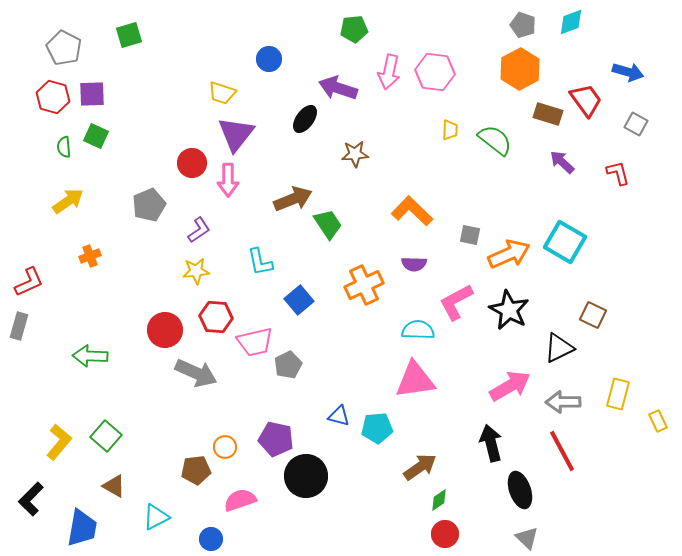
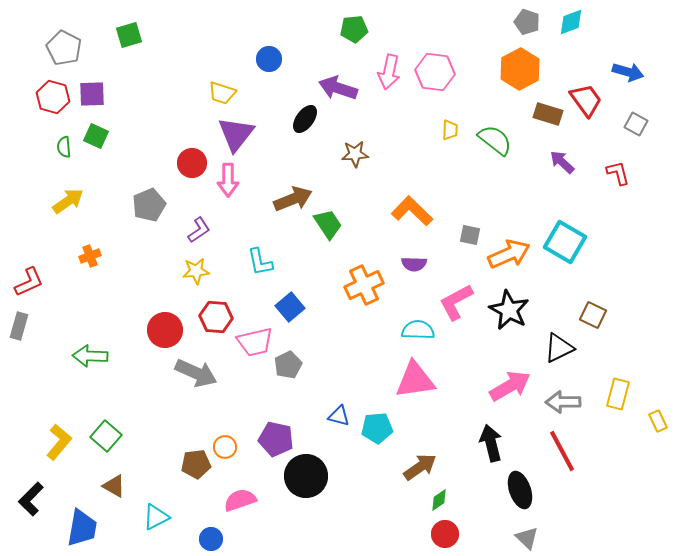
gray pentagon at (523, 25): moved 4 px right, 3 px up
blue square at (299, 300): moved 9 px left, 7 px down
brown pentagon at (196, 470): moved 6 px up
